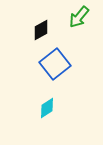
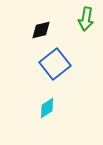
green arrow: moved 7 px right, 2 px down; rotated 30 degrees counterclockwise
black diamond: rotated 15 degrees clockwise
